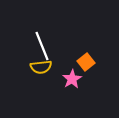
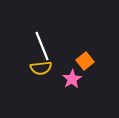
orange square: moved 1 px left, 1 px up
yellow semicircle: moved 1 px down
